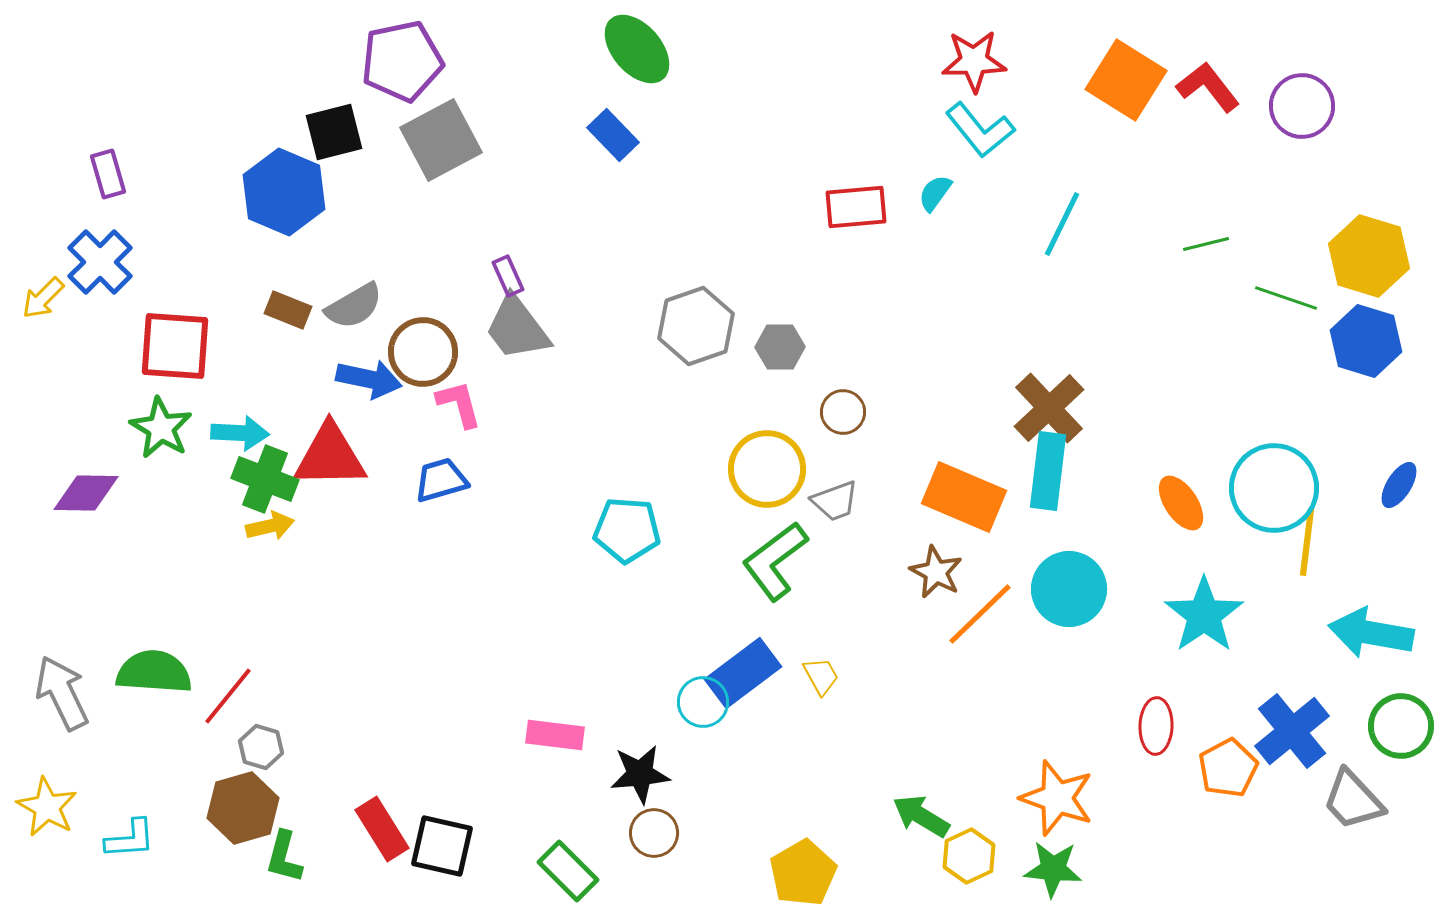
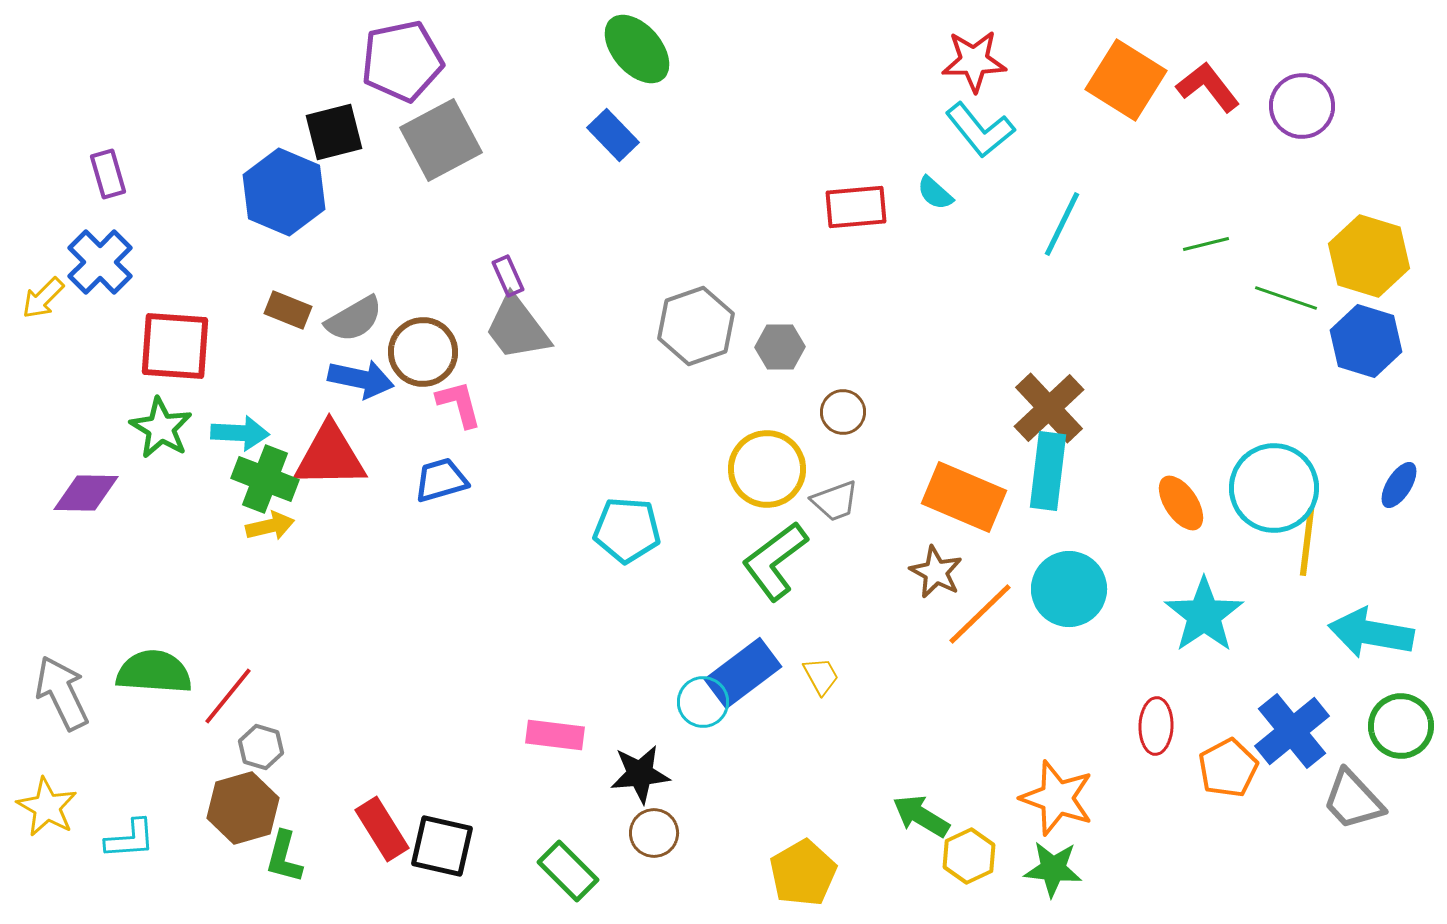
cyan semicircle at (935, 193): rotated 84 degrees counterclockwise
gray semicircle at (354, 306): moved 13 px down
blue arrow at (369, 379): moved 8 px left
